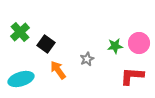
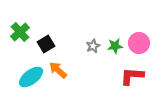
black square: rotated 24 degrees clockwise
gray star: moved 6 px right, 13 px up
orange arrow: rotated 12 degrees counterclockwise
cyan ellipse: moved 10 px right, 2 px up; rotated 20 degrees counterclockwise
